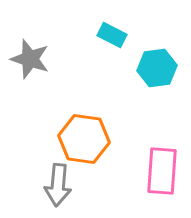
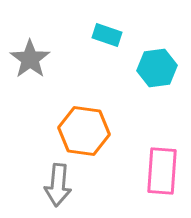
cyan rectangle: moved 5 px left; rotated 8 degrees counterclockwise
gray star: rotated 18 degrees clockwise
orange hexagon: moved 8 px up
